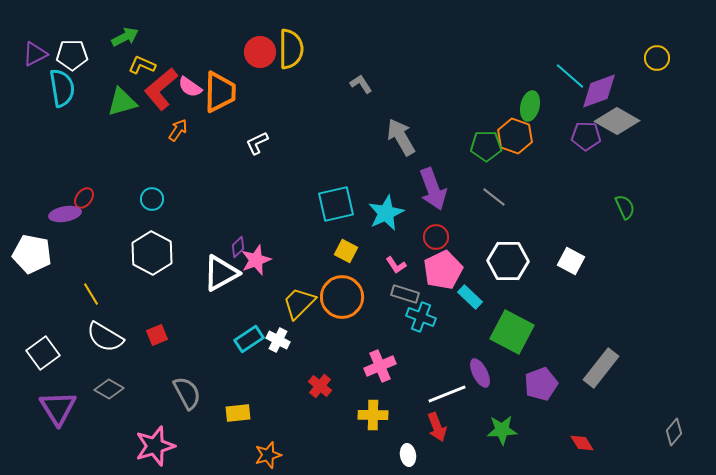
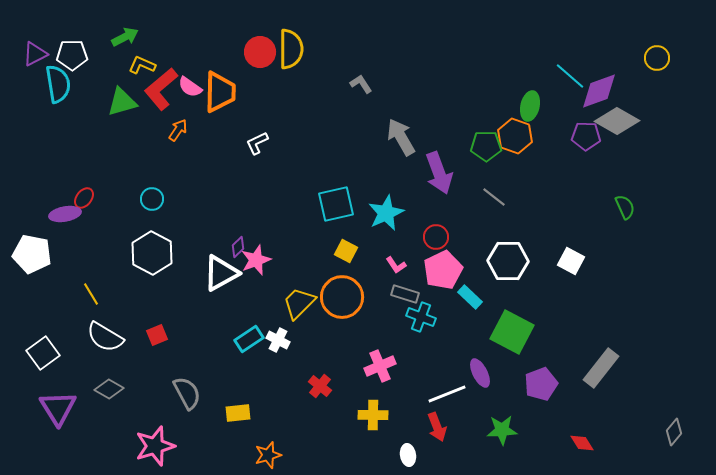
cyan semicircle at (62, 88): moved 4 px left, 4 px up
purple arrow at (433, 189): moved 6 px right, 16 px up
